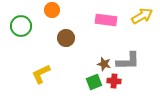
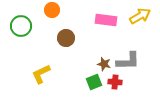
yellow arrow: moved 2 px left
red cross: moved 1 px right, 1 px down
